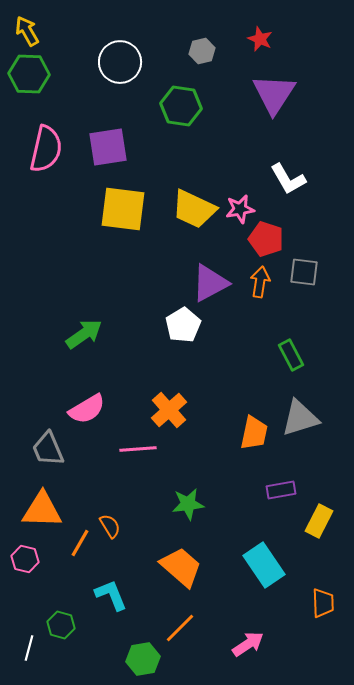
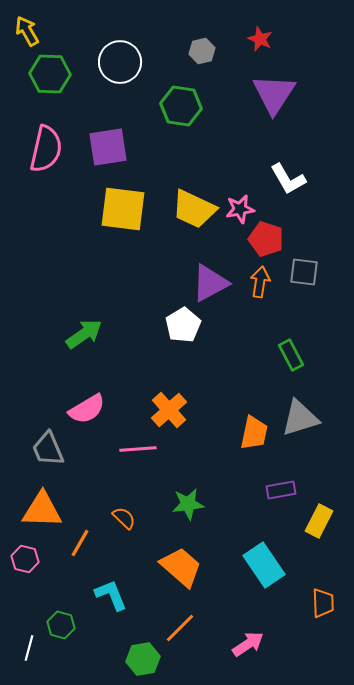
green hexagon at (29, 74): moved 21 px right
orange semicircle at (110, 526): moved 14 px right, 8 px up; rotated 15 degrees counterclockwise
